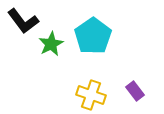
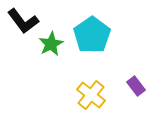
cyan pentagon: moved 1 px left, 1 px up
purple rectangle: moved 1 px right, 5 px up
yellow cross: rotated 20 degrees clockwise
